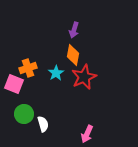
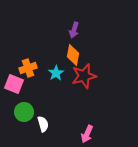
red star: moved 1 px up; rotated 10 degrees clockwise
green circle: moved 2 px up
